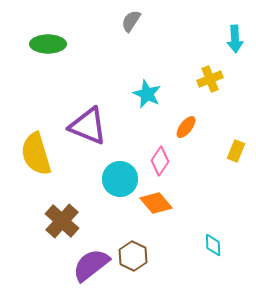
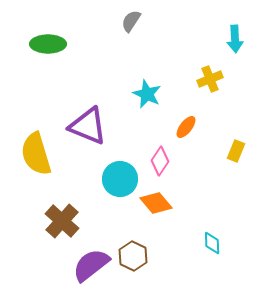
cyan diamond: moved 1 px left, 2 px up
